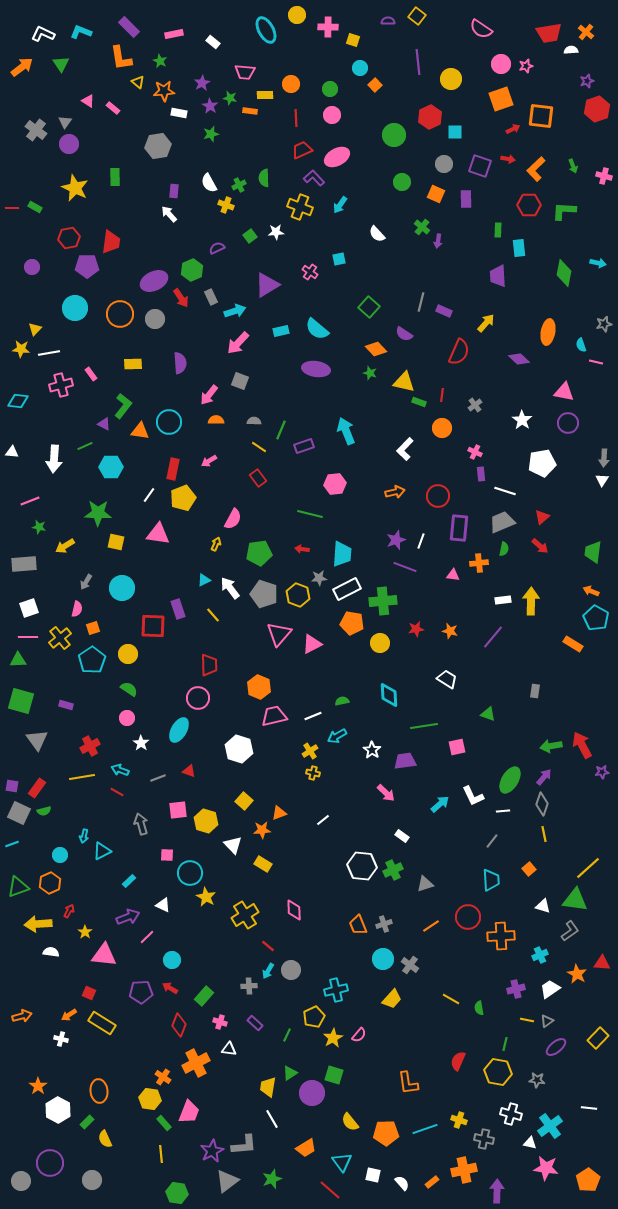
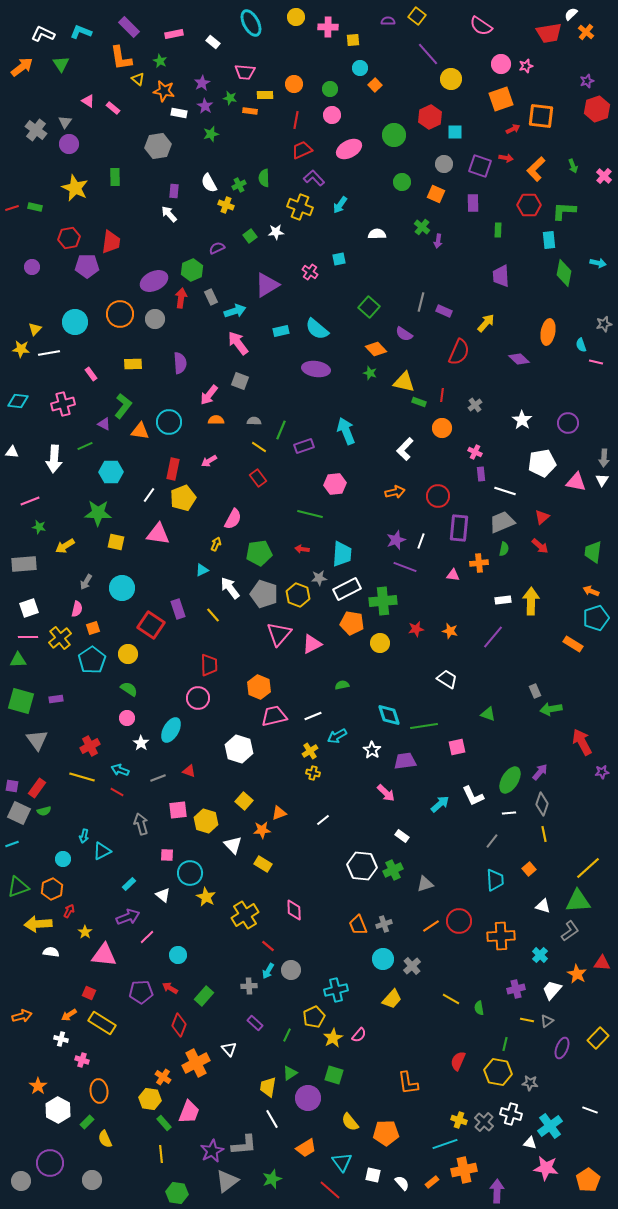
yellow circle at (297, 15): moved 1 px left, 2 px down
pink semicircle at (481, 29): moved 3 px up
cyan ellipse at (266, 30): moved 15 px left, 7 px up
yellow square at (353, 40): rotated 24 degrees counterclockwise
white semicircle at (571, 50): moved 36 px up; rotated 40 degrees counterclockwise
purple line at (418, 62): moved 10 px right, 8 px up; rotated 35 degrees counterclockwise
yellow triangle at (138, 82): moved 3 px up
orange circle at (291, 84): moved 3 px right
orange star at (164, 91): rotated 15 degrees clockwise
purple star at (210, 106): moved 5 px left
red line at (296, 118): moved 2 px down; rotated 12 degrees clockwise
pink ellipse at (337, 157): moved 12 px right, 8 px up
red arrow at (508, 159): moved 2 px left, 1 px up
pink cross at (604, 176): rotated 28 degrees clockwise
purple rectangle at (466, 199): moved 7 px right, 4 px down
green rectangle at (35, 207): rotated 16 degrees counterclockwise
red line at (12, 208): rotated 16 degrees counterclockwise
white semicircle at (377, 234): rotated 132 degrees clockwise
cyan rectangle at (519, 248): moved 30 px right, 8 px up
purple trapezoid at (498, 276): moved 3 px right
red arrow at (181, 298): rotated 138 degrees counterclockwise
cyan circle at (75, 308): moved 14 px down
pink arrow at (238, 343): rotated 100 degrees clockwise
pink cross at (61, 385): moved 2 px right, 19 px down
pink triangle at (564, 392): moved 12 px right, 90 px down
cyan hexagon at (111, 467): moved 5 px down
cyan triangle at (204, 580): moved 2 px left, 10 px up
cyan pentagon at (596, 618): rotated 25 degrees clockwise
red square at (153, 626): moved 2 px left, 1 px up; rotated 32 degrees clockwise
gray rectangle at (535, 691): rotated 32 degrees counterclockwise
cyan diamond at (389, 695): moved 20 px down; rotated 15 degrees counterclockwise
green semicircle at (342, 701): moved 16 px up
purple rectangle at (66, 705): moved 10 px left, 6 px up; rotated 24 degrees counterclockwise
cyan ellipse at (179, 730): moved 8 px left
red arrow at (582, 745): moved 3 px up
green arrow at (551, 746): moved 37 px up
yellow line at (82, 777): rotated 25 degrees clockwise
purple arrow at (544, 777): moved 4 px left, 5 px up
white line at (503, 811): moved 6 px right, 2 px down
cyan circle at (60, 855): moved 3 px right, 4 px down
cyan trapezoid at (491, 880): moved 4 px right
cyan rectangle at (129, 881): moved 3 px down
orange hexagon at (50, 883): moved 2 px right, 6 px down
green triangle at (575, 900): moved 3 px right, 1 px down; rotated 12 degrees counterclockwise
white triangle at (163, 905): moved 10 px up; rotated 14 degrees clockwise
red circle at (468, 917): moved 9 px left, 4 px down
cyan cross at (540, 955): rotated 21 degrees counterclockwise
cyan circle at (172, 960): moved 6 px right, 5 px up
gray cross at (410, 965): moved 2 px right, 1 px down; rotated 12 degrees clockwise
white trapezoid at (550, 989): moved 2 px right, 1 px down; rotated 15 degrees counterclockwise
pink cross at (220, 1022): moved 138 px left, 38 px down
purple ellipse at (556, 1047): moved 6 px right, 1 px down; rotated 30 degrees counterclockwise
white triangle at (229, 1049): rotated 42 degrees clockwise
gray star at (537, 1080): moved 7 px left, 3 px down
purple circle at (312, 1093): moved 4 px left, 5 px down
white line at (589, 1108): moved 1 px right, 2 px down; rotated 14 degrees clockwise
cyan line at (425, 1129): moved 20 px right, 15 px down
gray cross at (484, 1139): moved 17 px up; rotated 30 degrees clockwise
